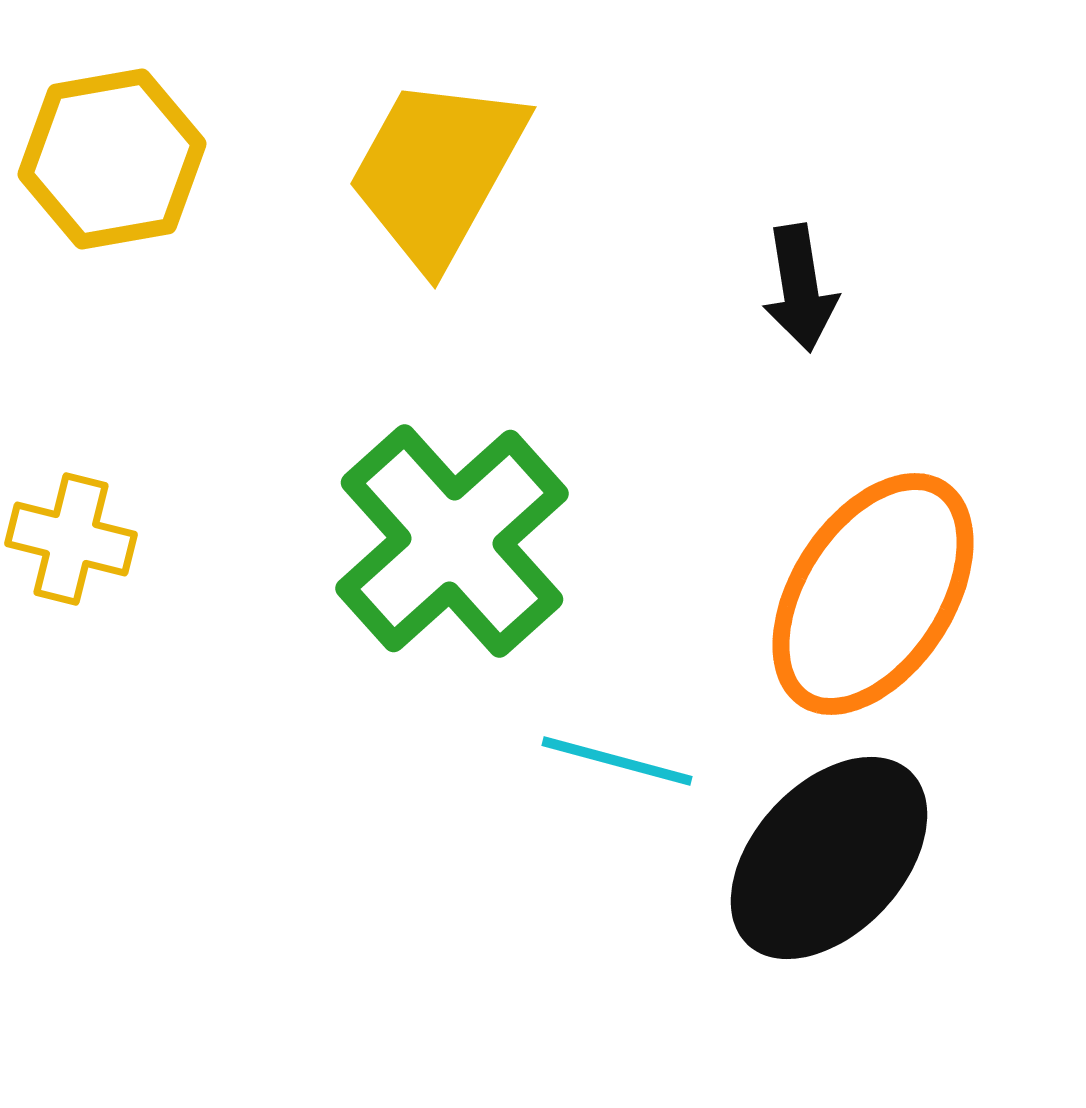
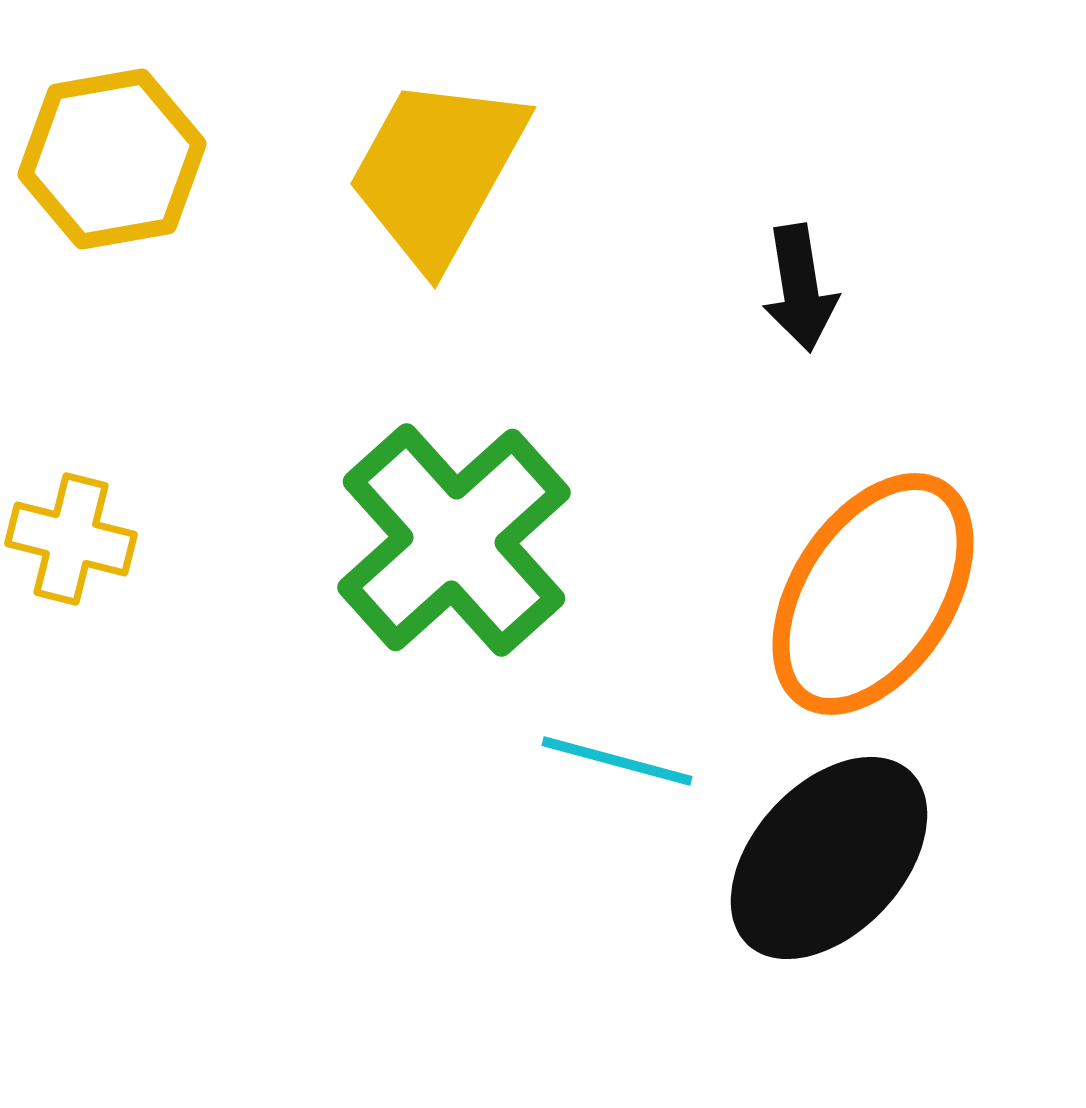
green cross: moved 2 px right, 1 px up
